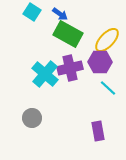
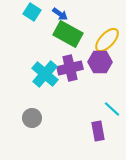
cyan line: moved 4 px right, 21 px down
